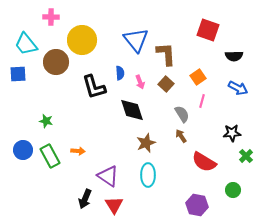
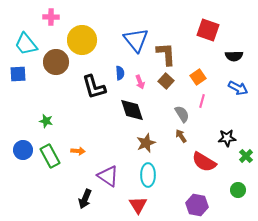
brown square: moved 3 px up
black star: moved 5 px left, 5 px down
green circle: moved 5 px right
red triangle: moved 24 px right
